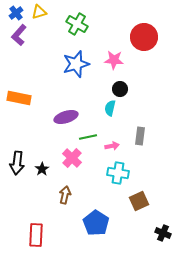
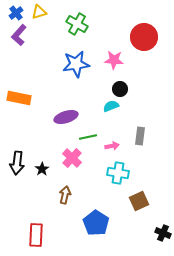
blue star: rotated 8 degrees clockwise
cyan semicircle: moved 1 px right, 2 px up; rotated 56 degrees clockwise
